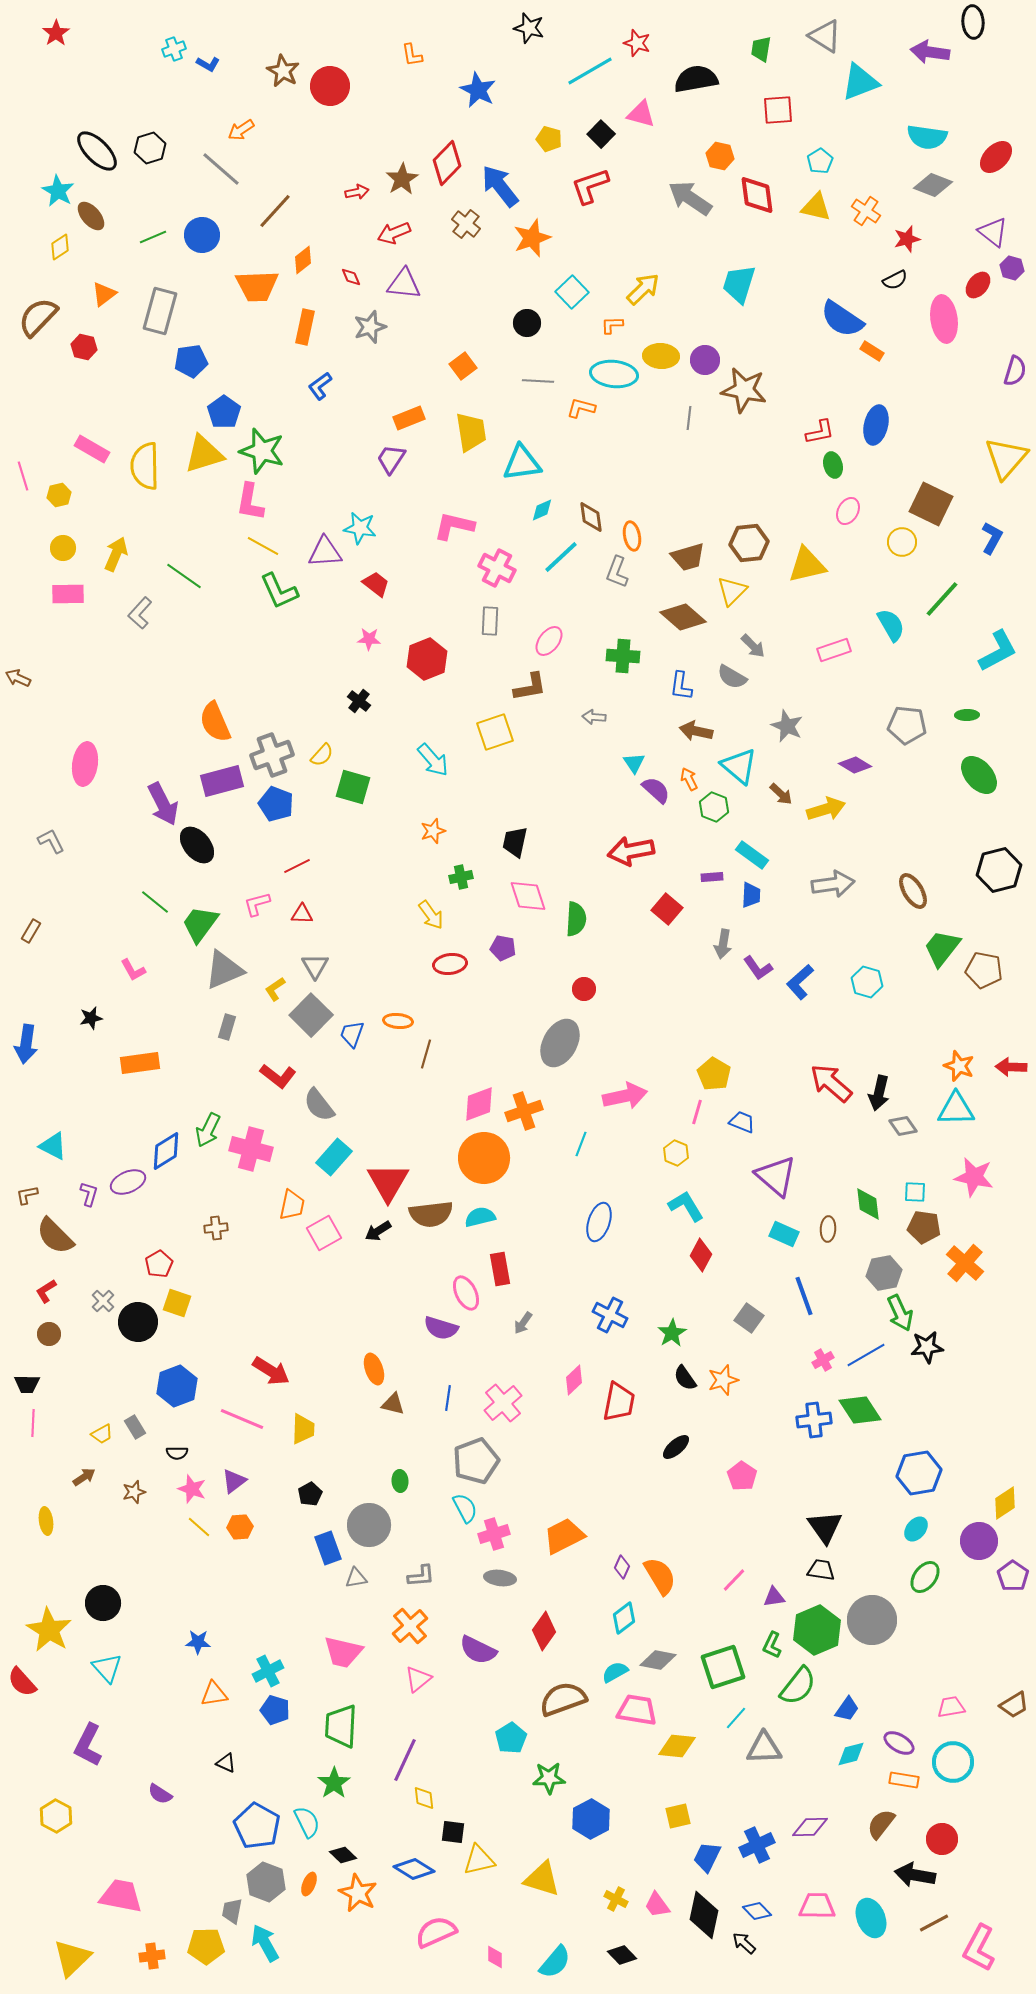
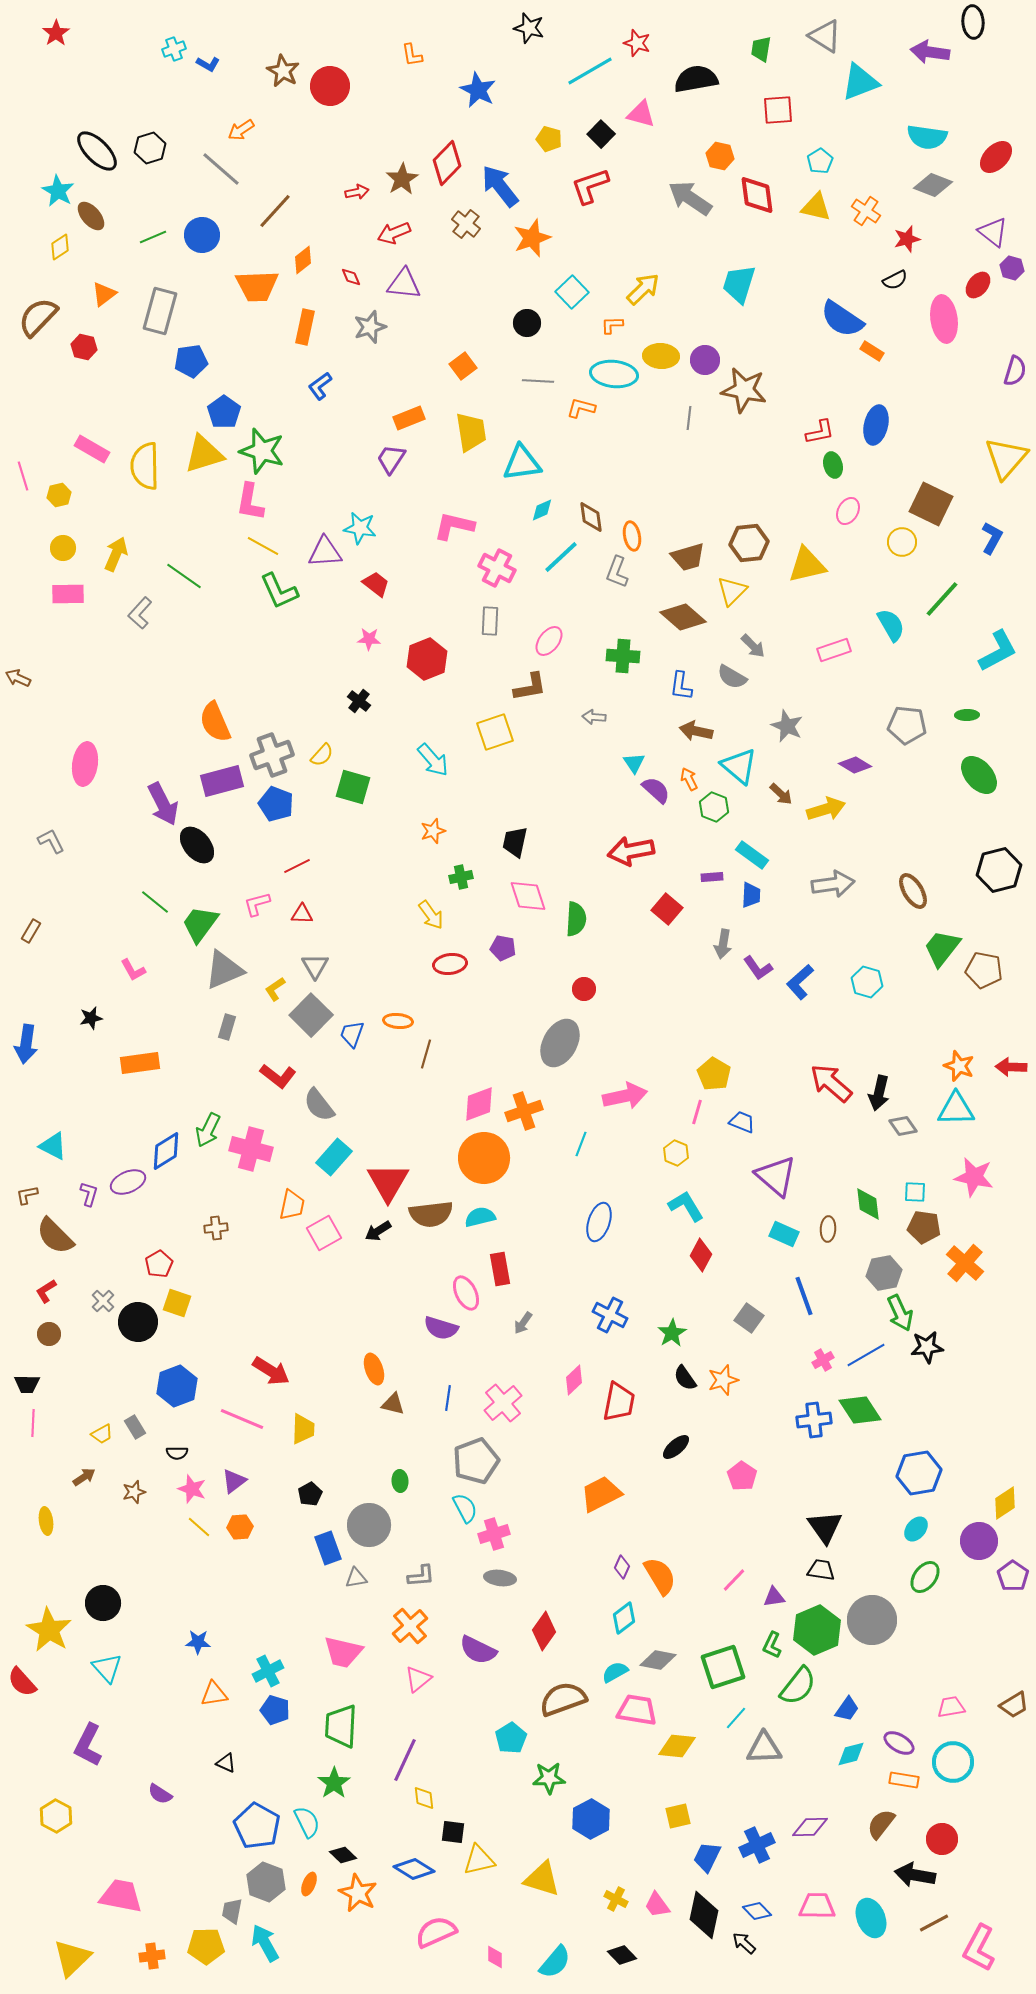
orange trapezoid at (564, 1536): moved 37 px right, 42 px up
